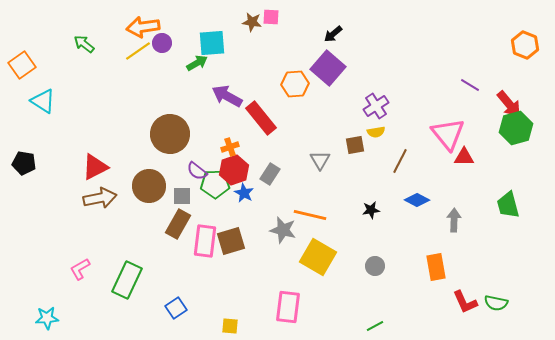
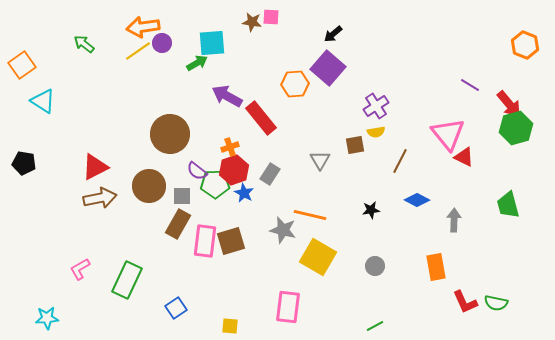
red triangle at (464, 157): rotated 25 degrees clockwise
